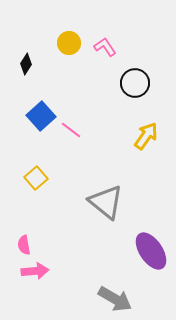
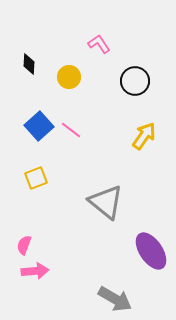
yellow circle: moved 34 px down
pink L-shape: moved 6 px left, 3 px up
black diamond: moved 3 px right; rotated 30 degrees counterclockwise
black circle: moved 2 px up
blue square: moved 2 px left, 10 px down
yellow arrow: moved 2 px left
yellow square: rotated 20 degrees clockwise
pink semicircle: rotated 30 degrees clockwise
